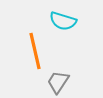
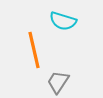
orange line: moved 1 px left, 1 px up
